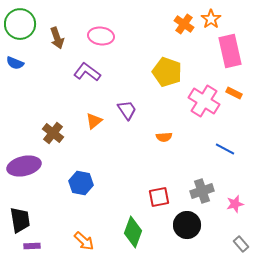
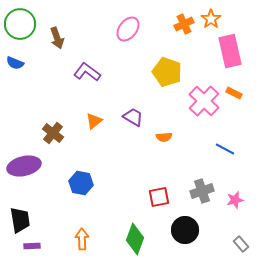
orange cross: rotated 30 degrees clockwise
pink ellipse: moved 27 px right, 7 px up; rotated 60 degrees counterclockwise
pink cross: rotated 12 degrees clockwise
purple trapezoid: moved 6 px right, 7 px down; rotated 25 degrees counterclockwise
pink star: moved 4 px up
black circle: moved 2 px left, 5 px down
green diamond: moved 2 px right, 7 px down
orange arrow: moved 2 px left, 2 px up; rotated 135 degrees counterclockwise
